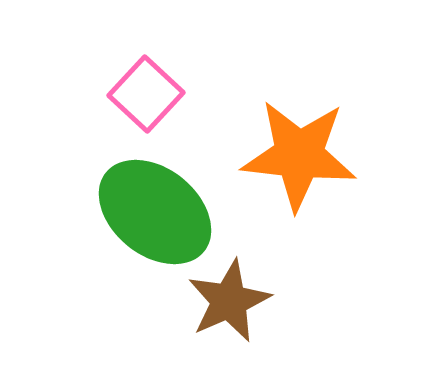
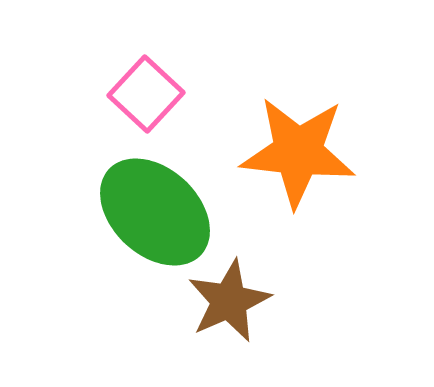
orange star: moved 1 px left, 3 px up
green ellipse: rotated 4 degrees clockwise
